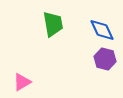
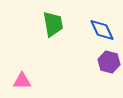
purple hexagon: moved 4 px right, 3 px down
pink triangle: moved 1 px up; rotated 30 degrees clockwise
